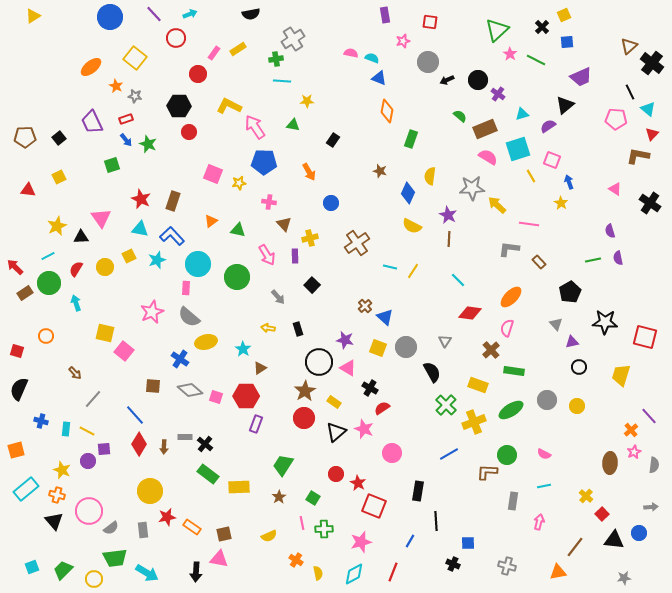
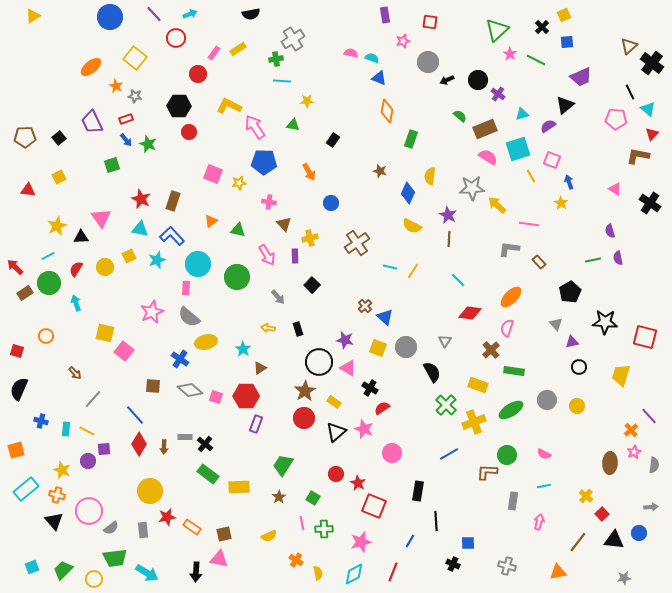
brown line at (575, 547): moved 3 px right, 5 px up
